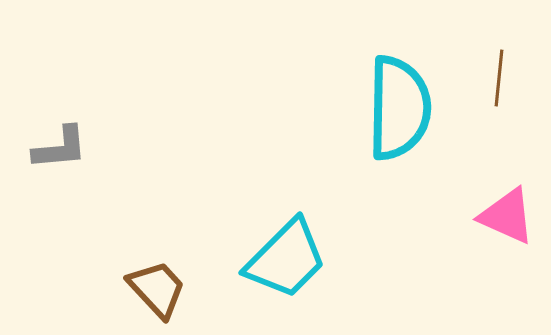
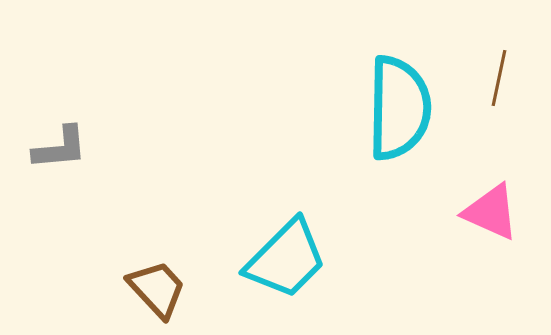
brown line: rotated 6 degrees clockwise
pink triangle: moved 16 px left, 4 px up
